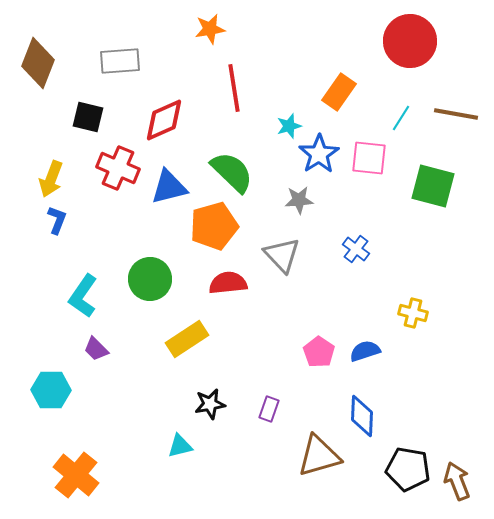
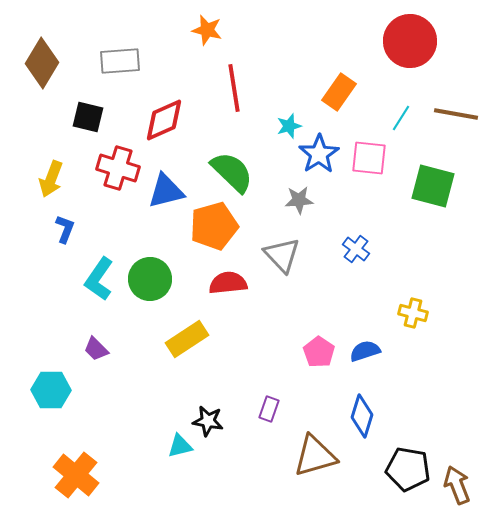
orange star: moved 3 px left, 1 px down; rotated 24 degrees clockwise
brown diamond: moved 4 px right; rotated 9 degrees clockwise
red cross: rotated 6 degrees counterclockwise
blue triangle: moved 3 px left, 4 px down
blue L-shape: moved 8 px right, 9 px down
cyan L-shape: moved 16 px right, 17 px up
black star: moved 2 px left, 17 px down; rotated 20 degrees clockwise
blue diamond: rotated 15 degrees clockwise
brown triangle: moved 4 px left
brown arrow: moved 4 px down
